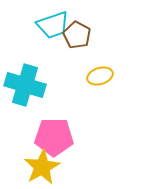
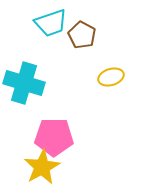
cyan trapezoid: moved 2 px left, 2 px up
brown pentagon: moved 5 px right
yellow ellipse: moved 11 px right, 1 px down
cyan cross: moved 1 px left, 2 px up
